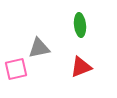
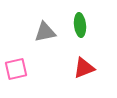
gray triangle: moved 6 px right, 16 px up
red triangle: moved 3 px right, 1 px down
